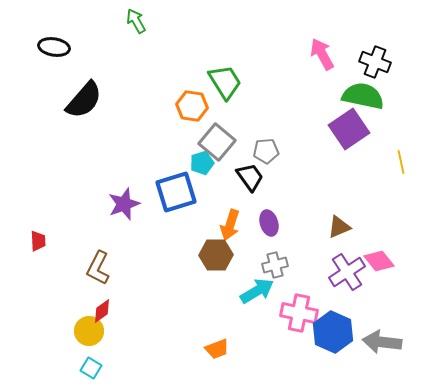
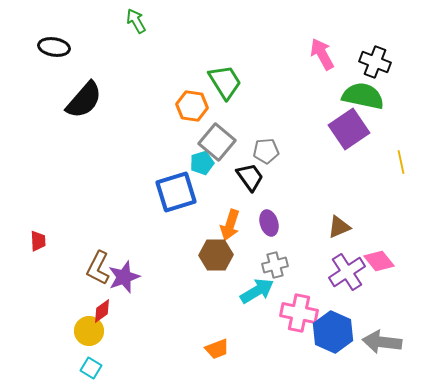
purple star: moved 73 px down
